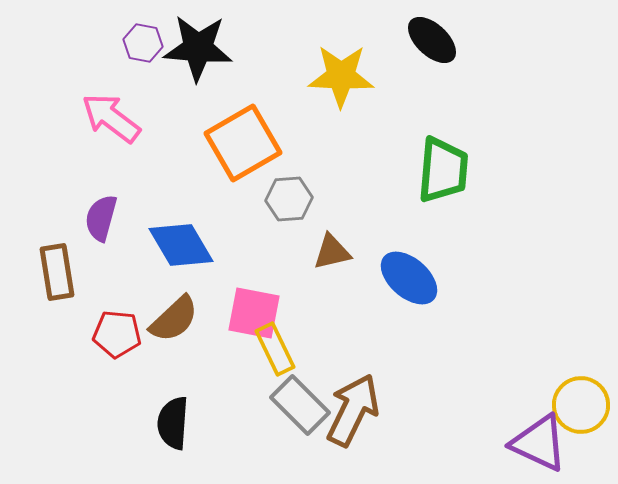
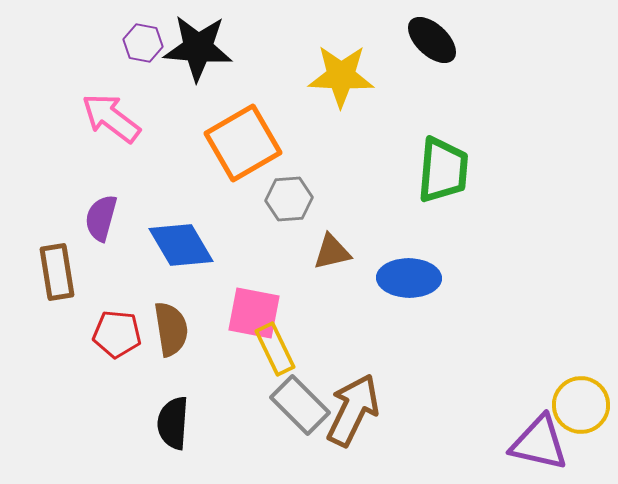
blue ellipse: rotated 40 degrees counterclockwise
brown semicircle: moved 3 px left, 10 px down; rotated 56 degrees counterclockwise
purple triangle: rotated 12 degrees counterclockwise
